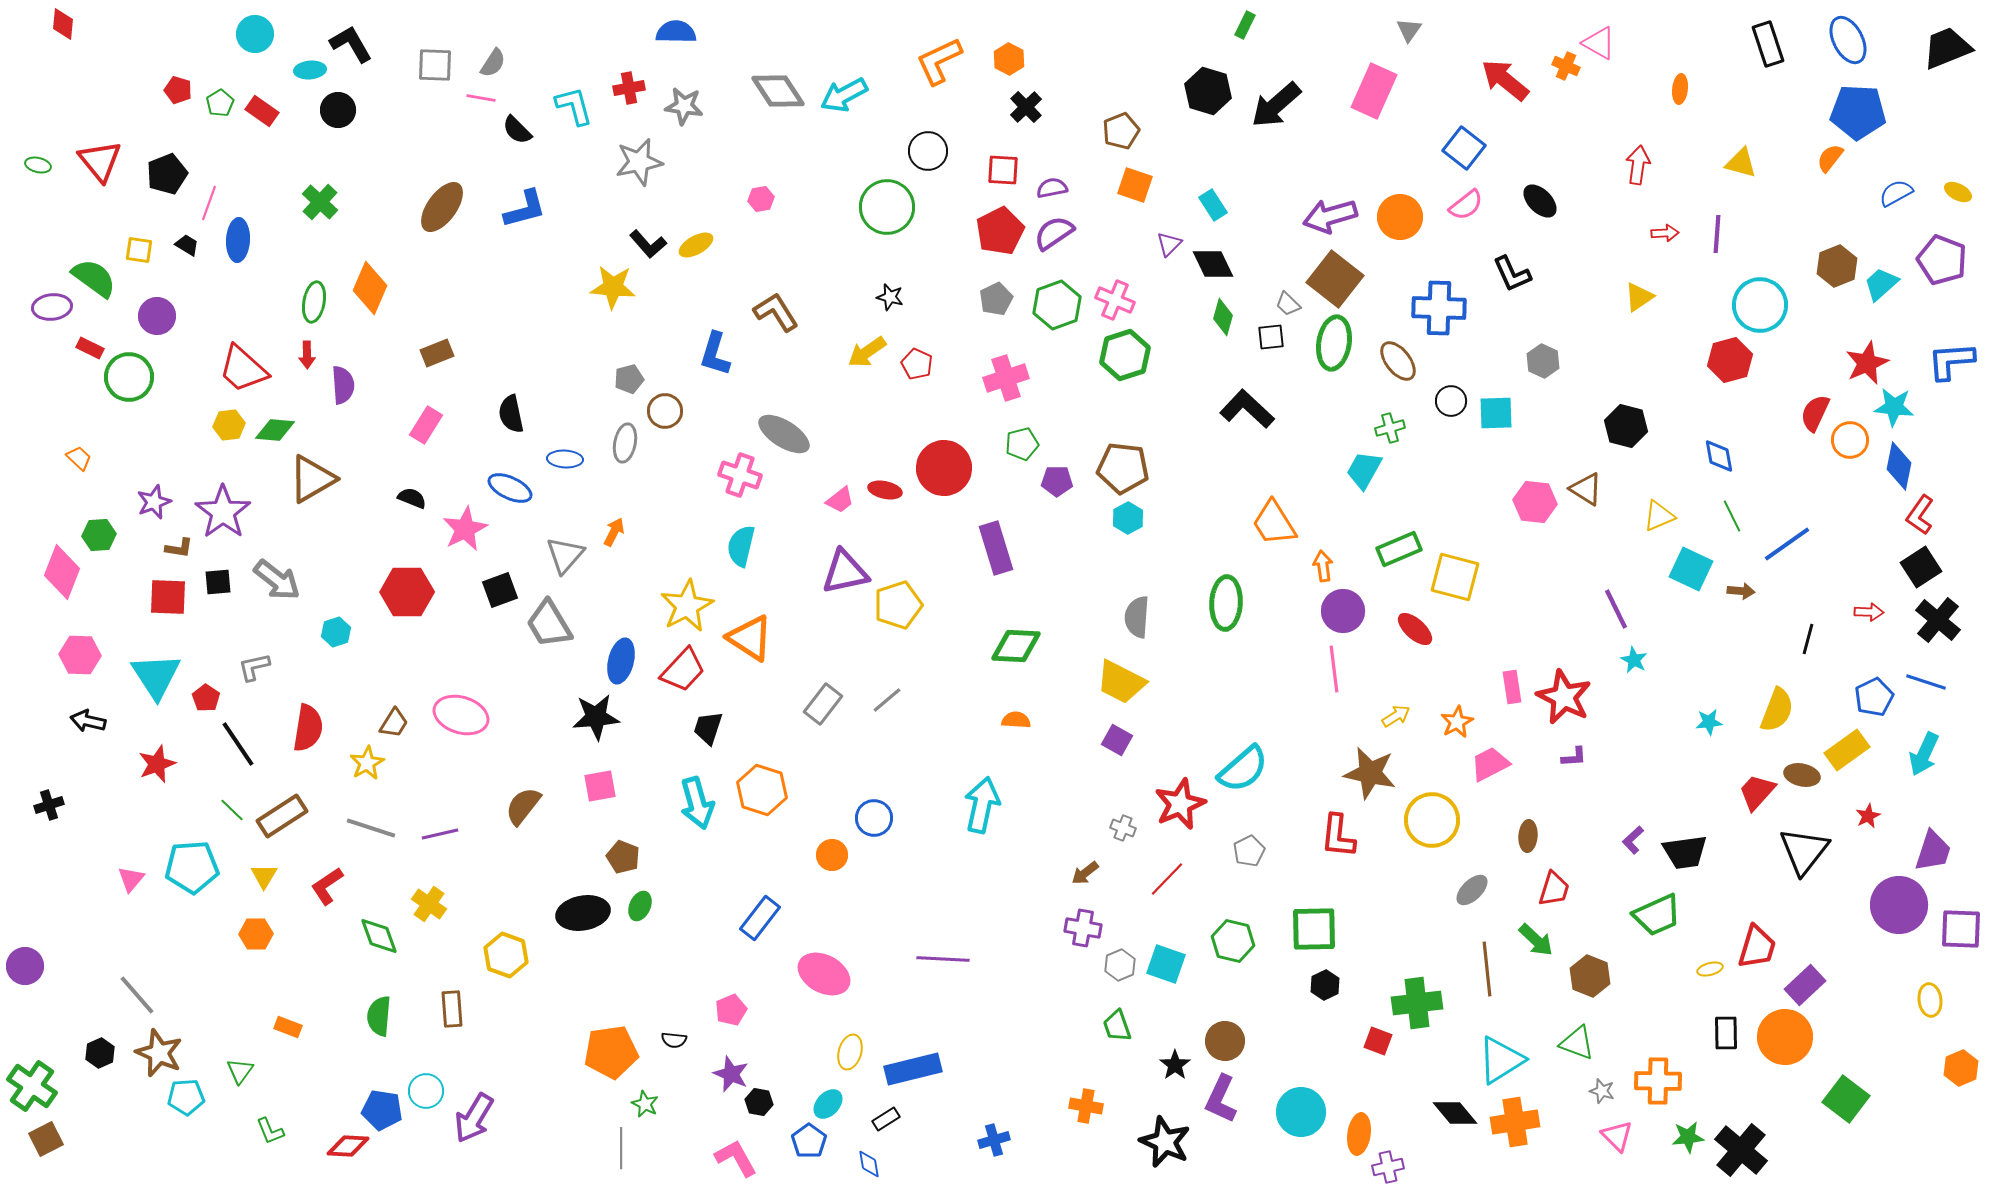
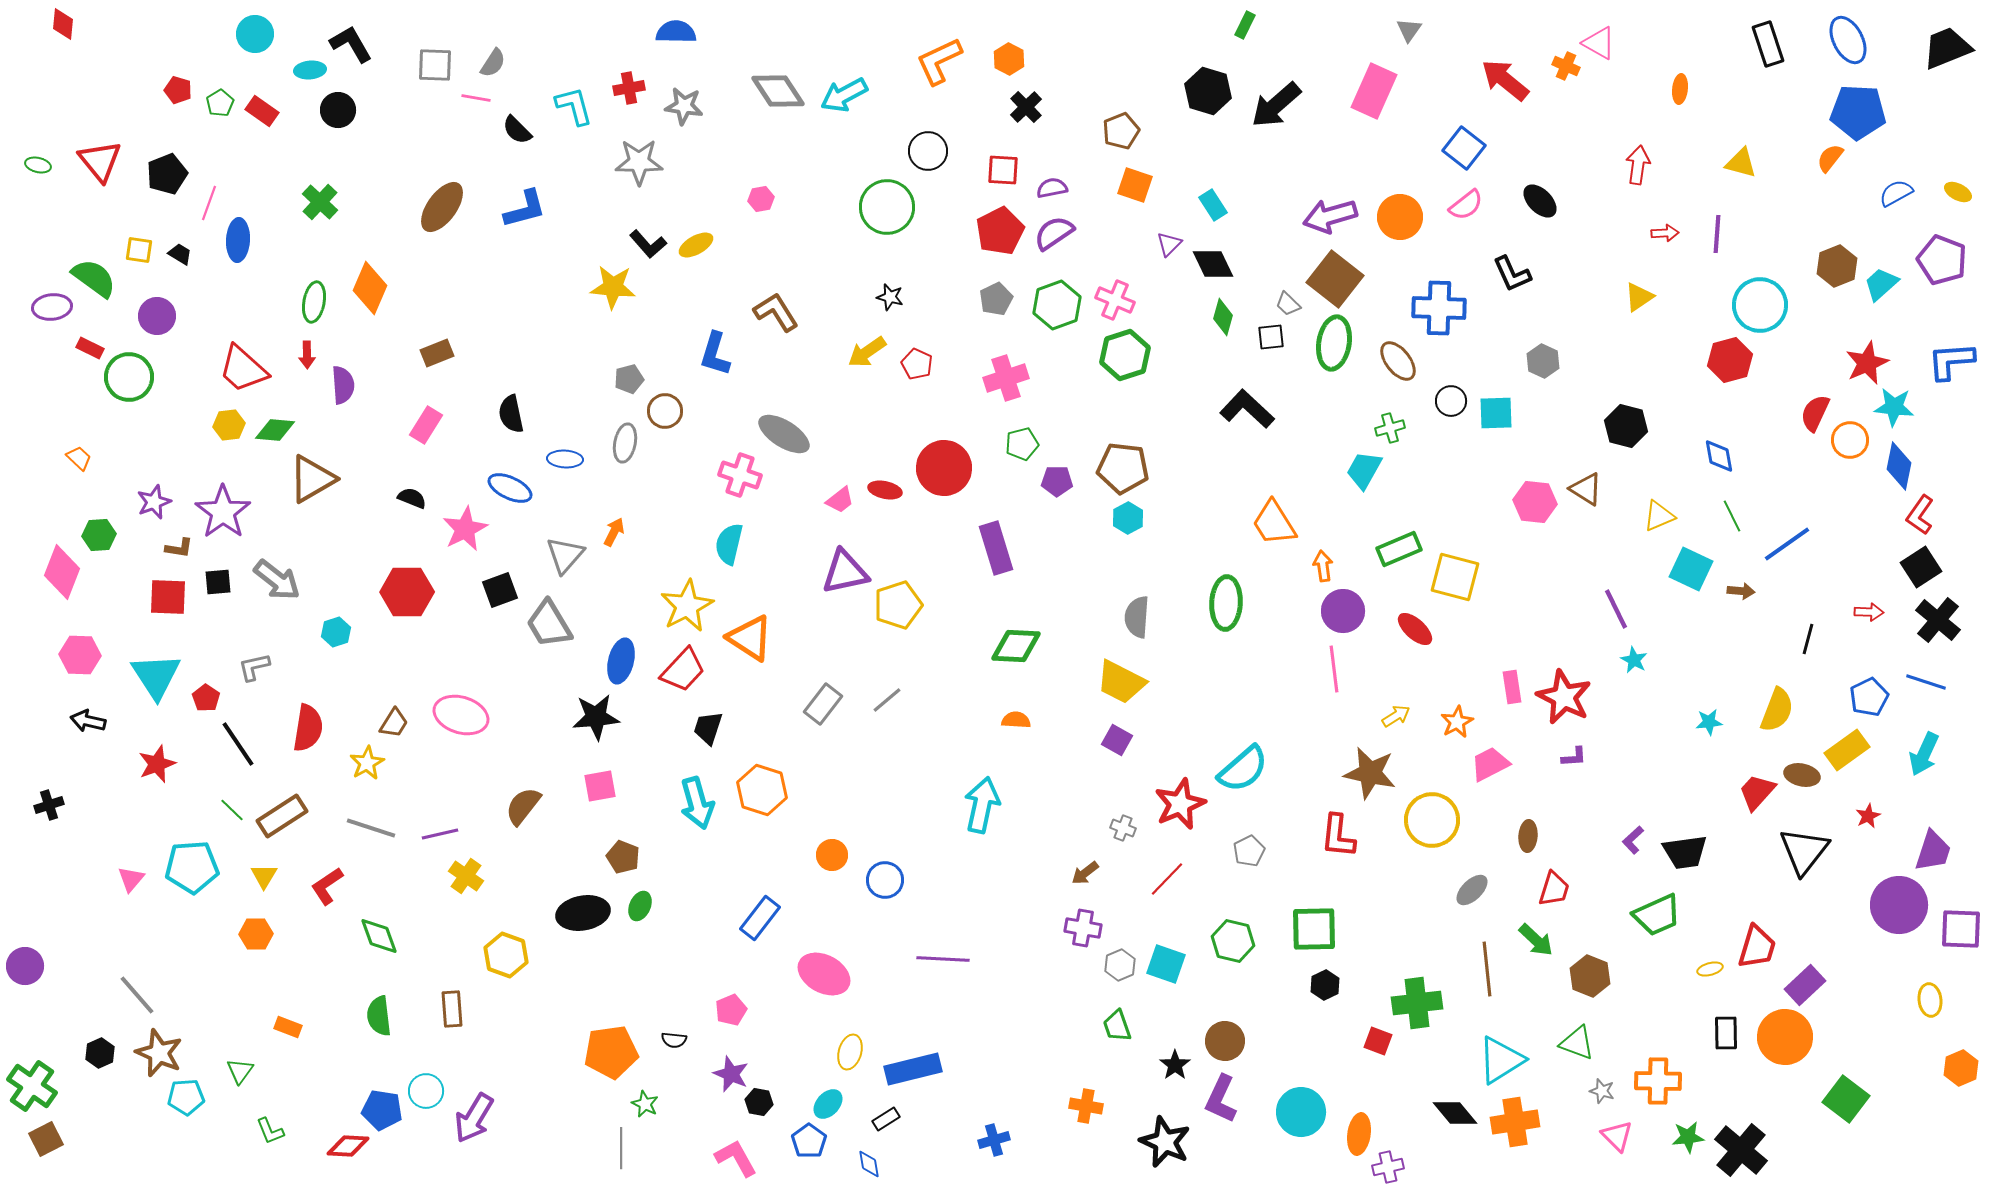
pink line at (481, 98): moved 5 px left
gray star at (639, 162): rotated 12 degrees clockwise
black trapezoid at (187, 245): moved 7 px left, 9 px down
cyan semicircle at (741, 546): moved 12 px left, 2 px up
blue pentagon at (1874, 697): moved 5 px left
blue circle at (874, 818): moved 11 px right, 62 px down
yellow cross at (429, 904): moved 37 px right, 28 px up
green semicircle at (379, 1016): rotated 12 degrees counterclockwise
